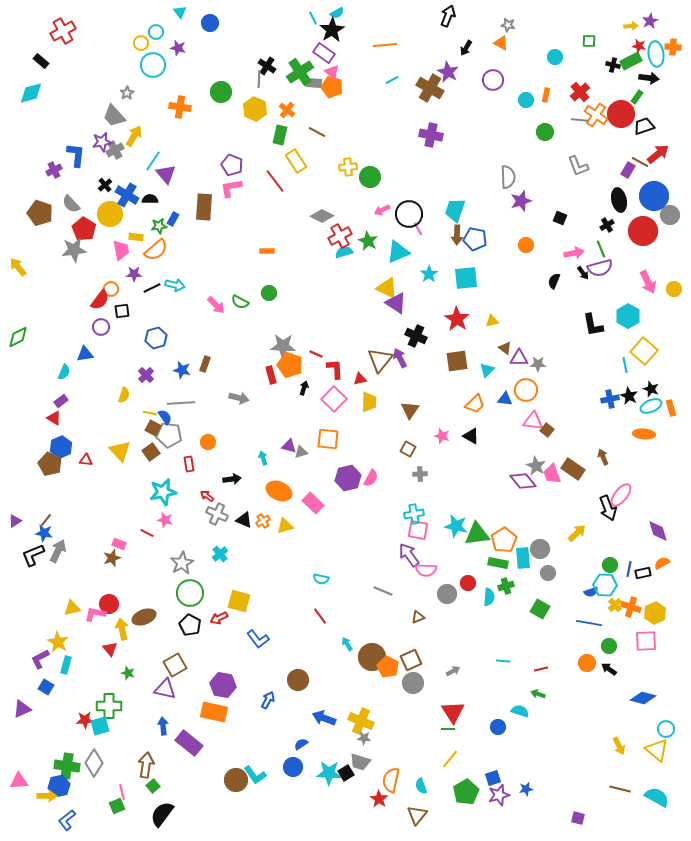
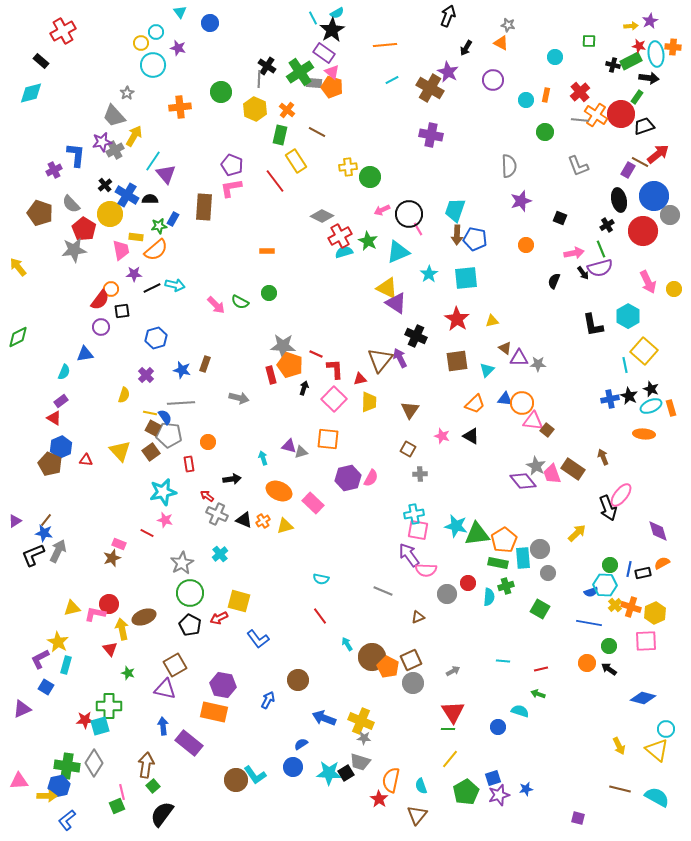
orange cross at (180, 107): rotated 15 degrees counterclockwise
gray semicircle at (508, 177): moved 1 px right, 11 px up
orange circle at (526, 390): moved 4 px left, 13 px down
